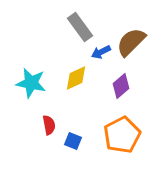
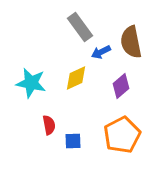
brown semicircle: rotated 56 degrees counterclockwise
blue square: rotated 24 degrees counterclockwise
